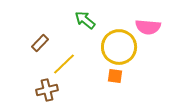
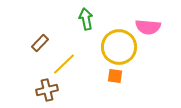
green arrow: moved 1 px right, 1 px up; rotated 40 degrees clockwise
